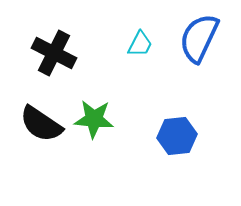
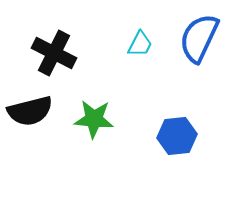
black semicircle: moved 11 px left, 13 px up; rotated 48 degrees counterclockwise
